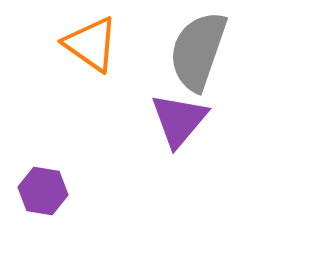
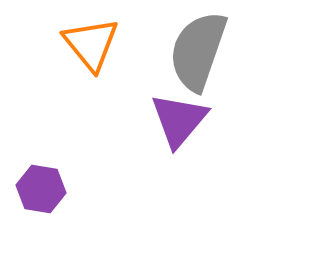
orange triangle: rotated 16 degrees clockwise
purple hexagon: moved 2 px left, 2 px up
